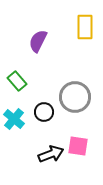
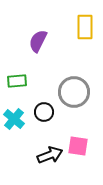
green rectangle: rotated 54 degrees counterclockwise
gray circle: moved 1 px left, 5 px up
black arrow: moved 1 px left, 1 px down
